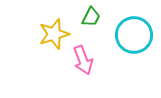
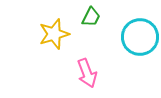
cyan circle: moved 6 px right, 2 px down
pink arrow: moved 4 px right, 13 px down
